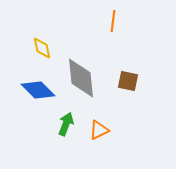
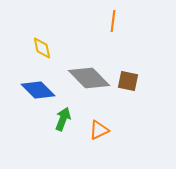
gray diamond: moved 8 px right; rotated 39 degrees counterclockwise
green arrow: moved 3 px left, 5 px up
